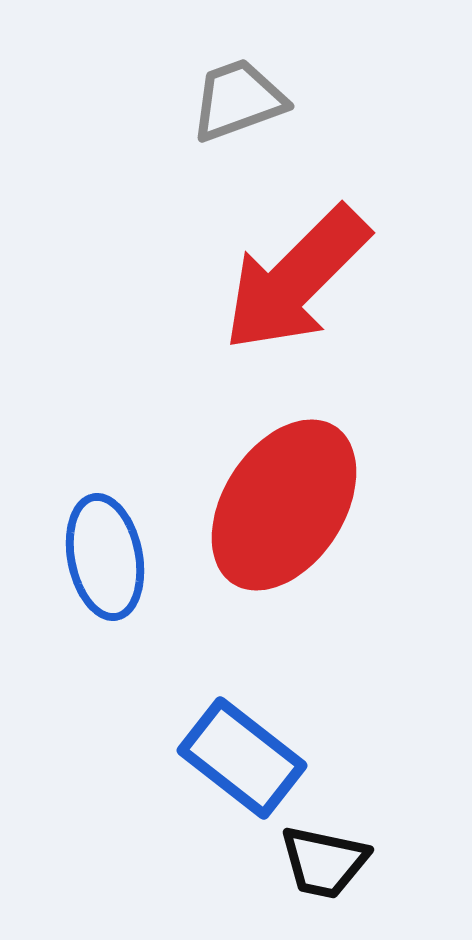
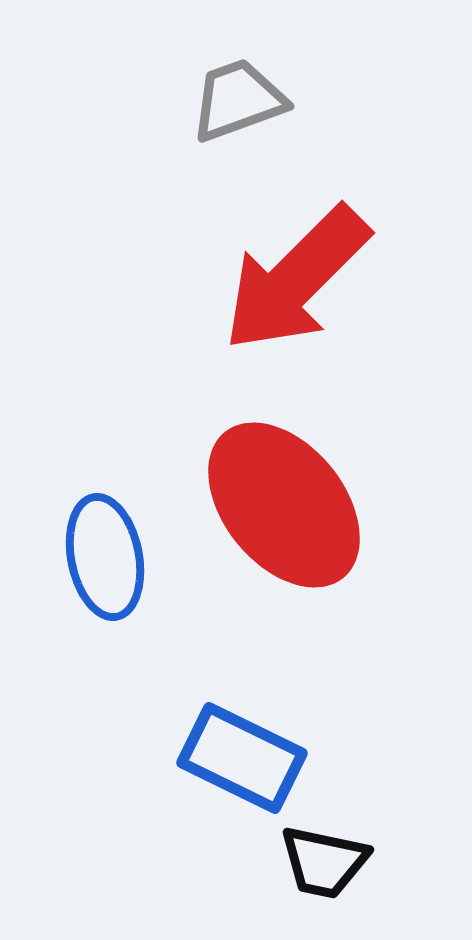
red ellipse: rotated 72 degrees counterclockwise
blue rectangle: rotated 12 degrees counterclockwise
